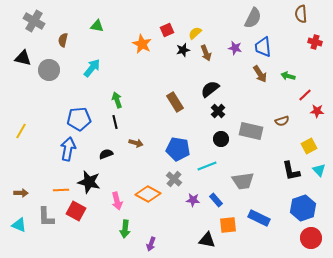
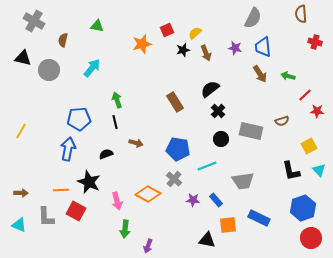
orange star at (142, 44): rotated 30 degrees clockwise
black star at (89, 182): rotated 10 degrees clockwise
purple arrow at (151, 244): moved 3 px left, 2 px down
